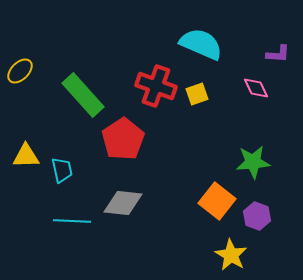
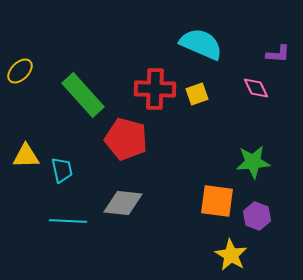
red cross: moved 1 px left, 3 px down; rotated 18 degrees counterclockwise
red pentagon: moved 3 px right; rotated 24 degrees counterclockwise
orange square: rotated 30 degrees counterclockwise
cyan line: moved 4 px left
